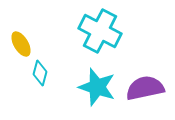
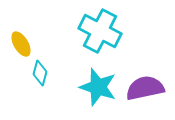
cyan star: moved 1 px right
